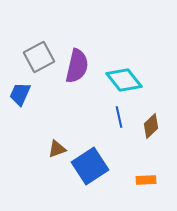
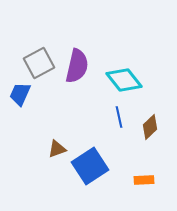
gray square: moved 6 px down
brown diamond: moved 1 px left, 1 px down
orange rectangle: moved 2 px left
